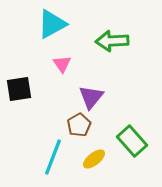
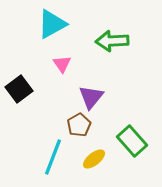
black square: rotated 28 degrees counterclockwise
